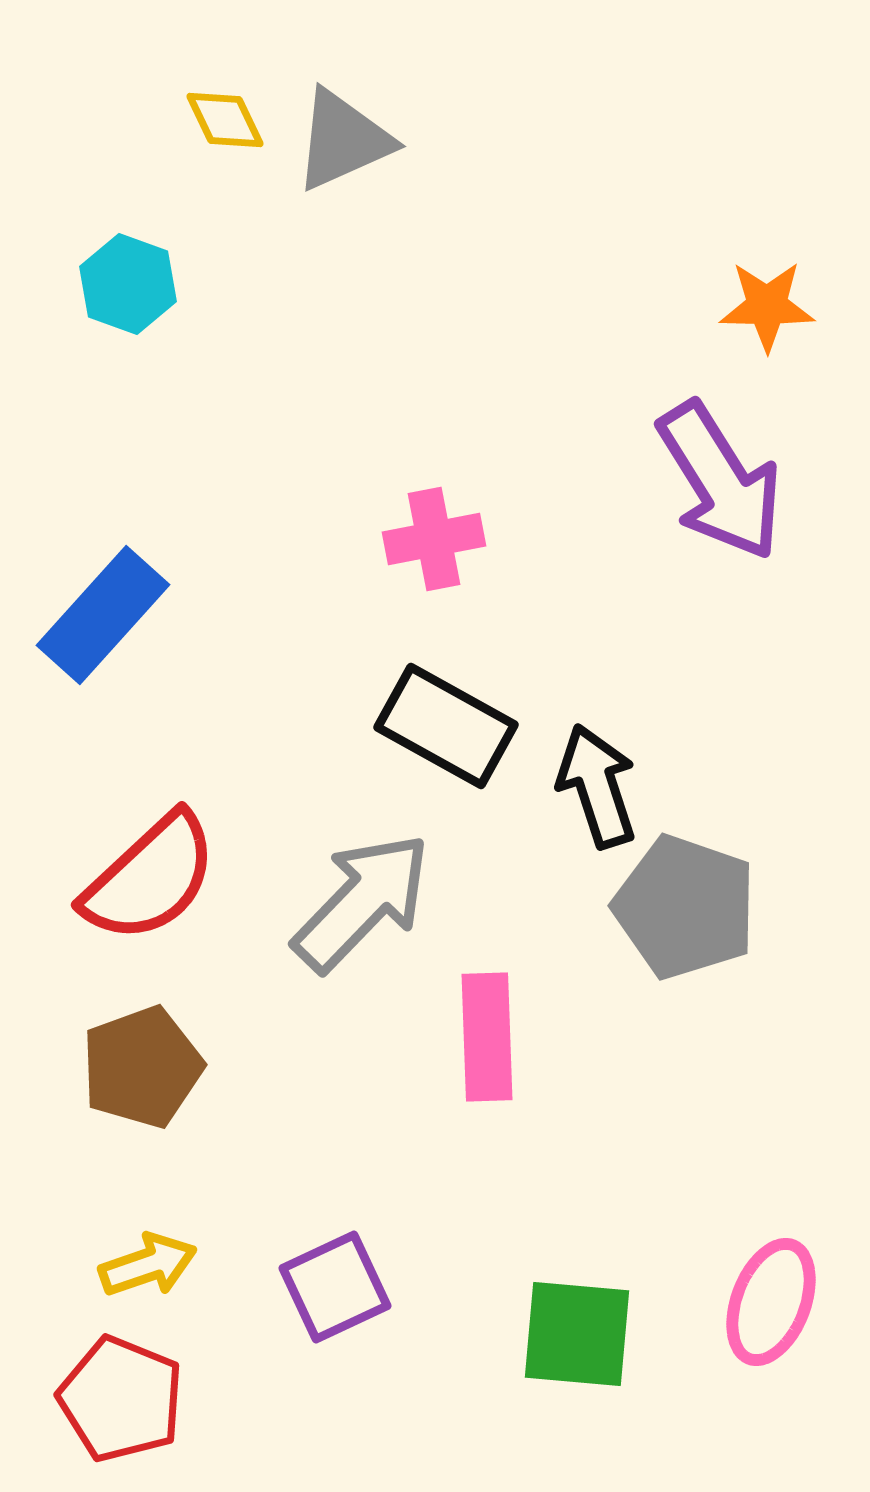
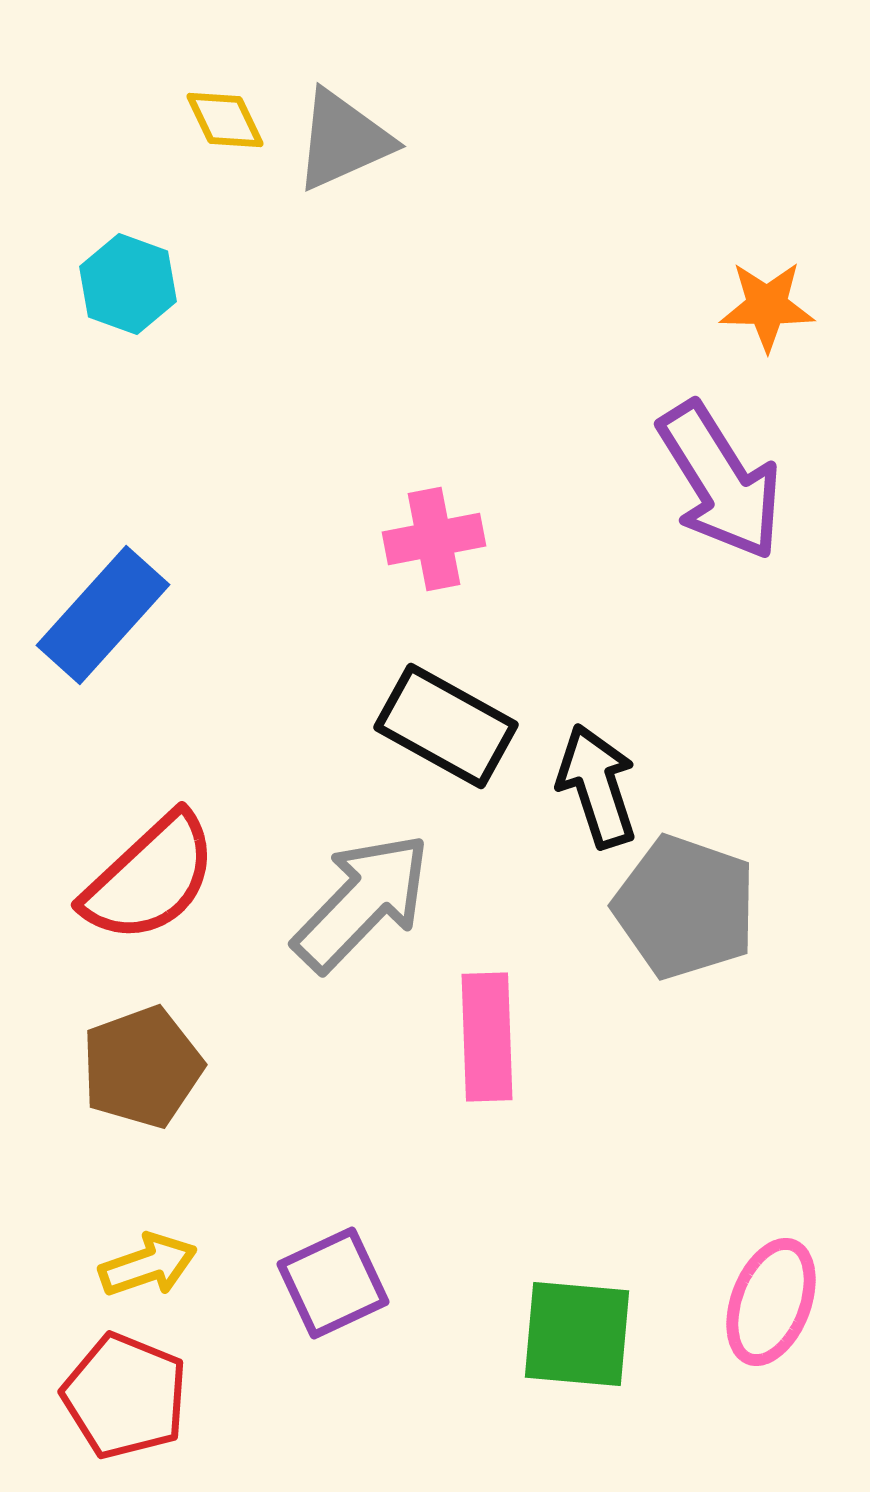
purple square: moved 2 px left, 4 px up
red pentagon: moved 4 px right, 3 px up
